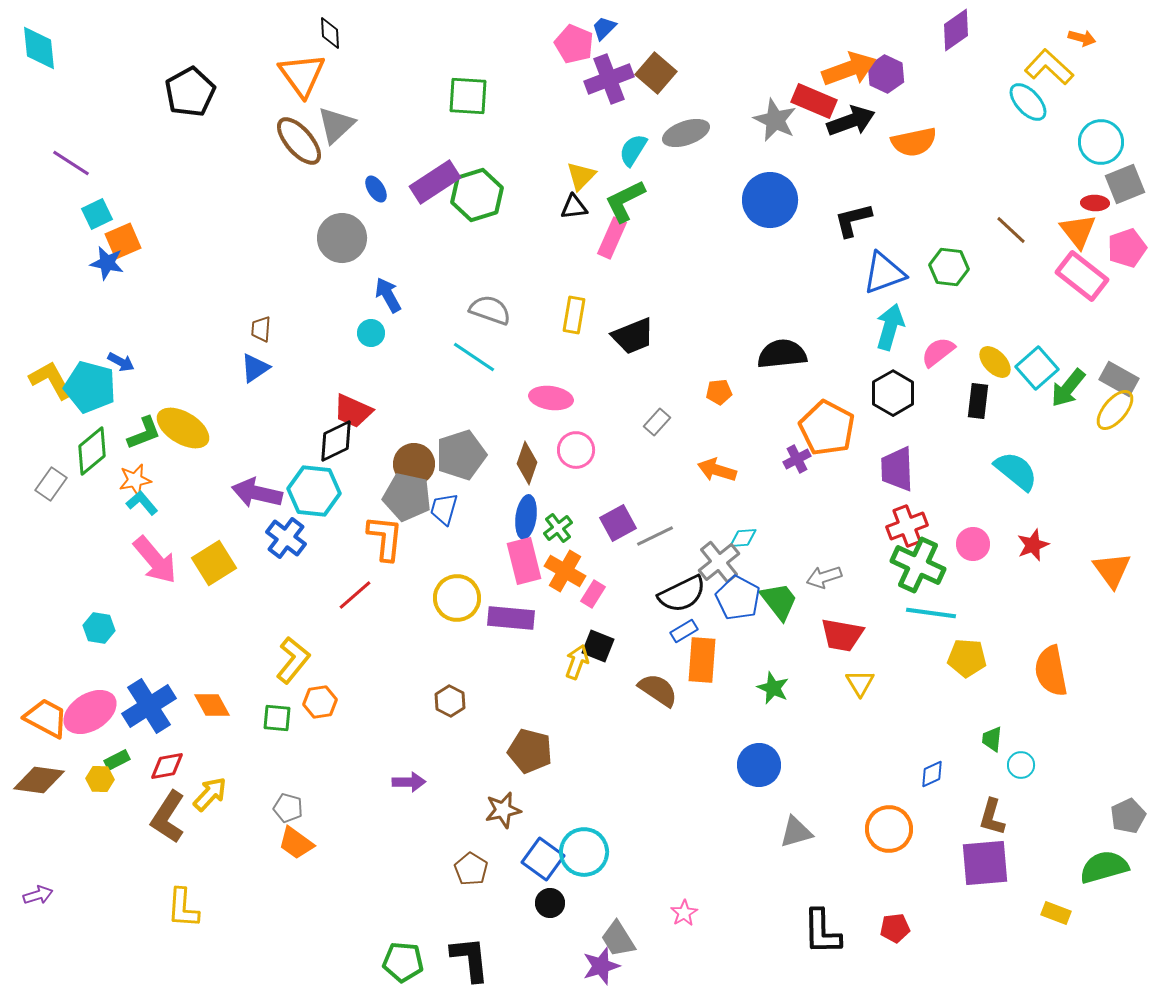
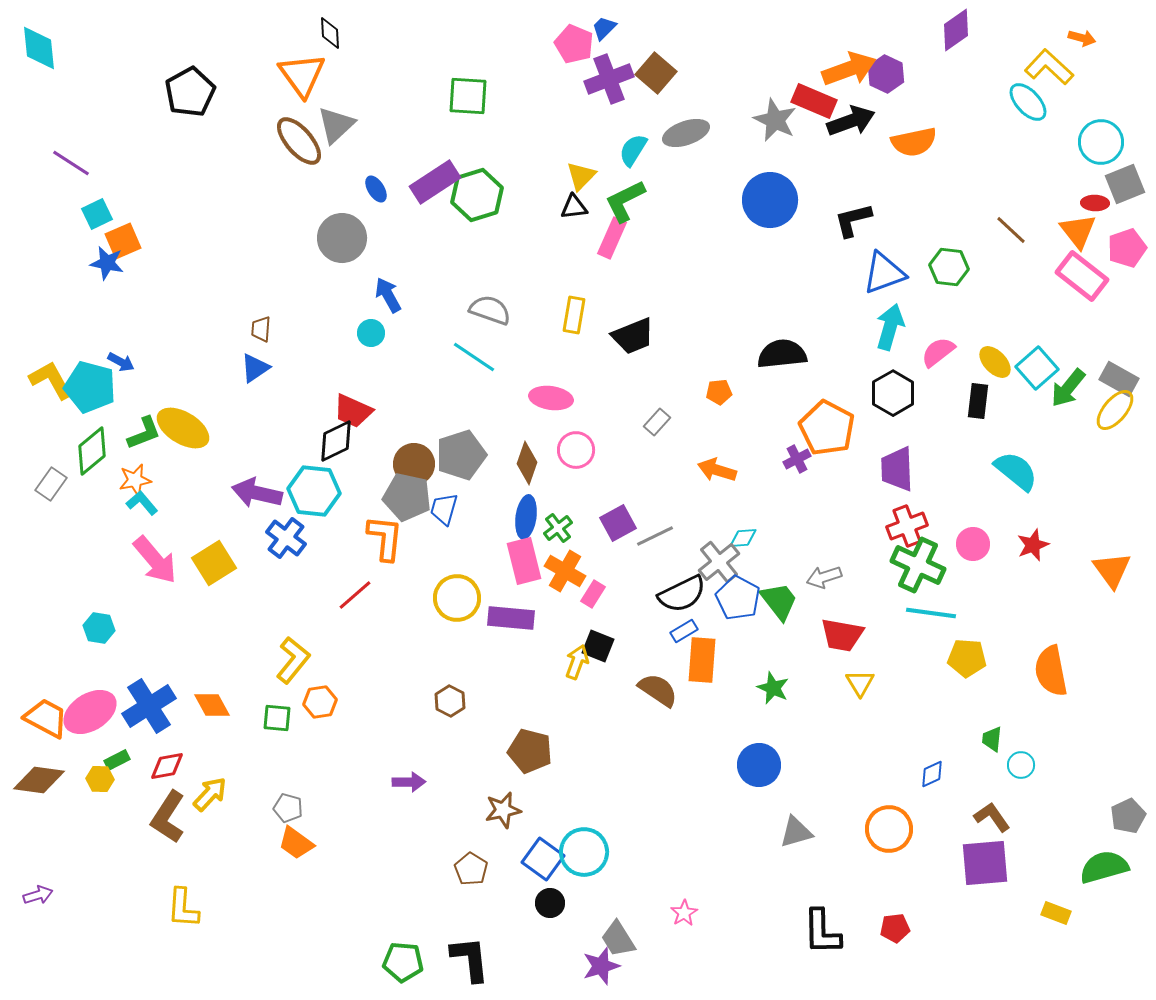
brown L-shape at (992, 817): rotated 129 degrees clockwise
